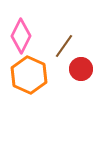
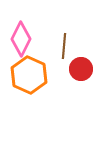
pink diamond: moved 3 px down
brown line: rotated 30 degrees counterclockwise
